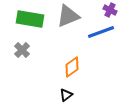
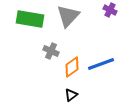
gray triangle: rotated 25 degrees counterclockwise
blue line: moved 32 px down
gray cross: moved 29 px right, 1 px down; rotated 21 degrees counterclockwise
black triangle: moved 5 px right
